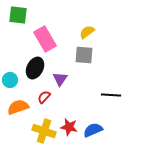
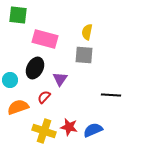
yellow semicircle: rotated 42 degrees counterclockwise
pink rectangle: rotated 45 degrees counterclockwise
